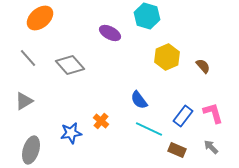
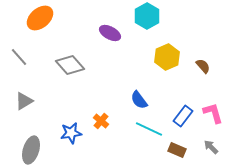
cyan hexagon: rotated 15 degrees clockwise
gray line: moved 9 px left, 1 px up
